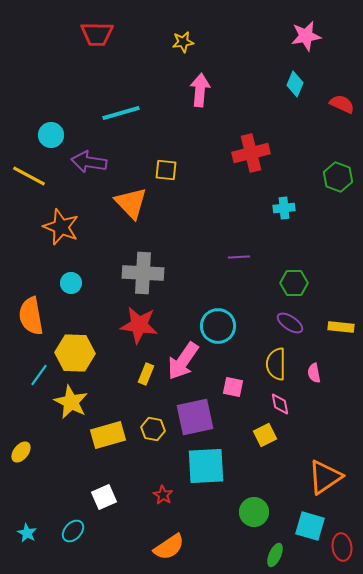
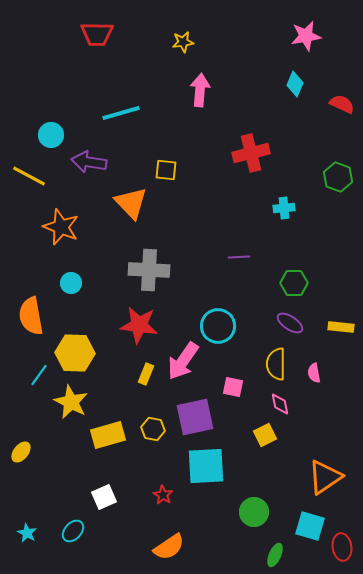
gray cross at (143, 273): moved 6 px right, 3 px up
